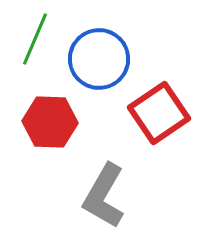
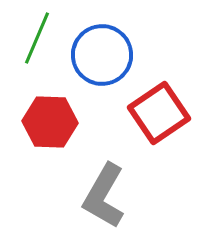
green line: moved 2 px right, 1 px up
blue circle: moved 3 px right, 4 px up
